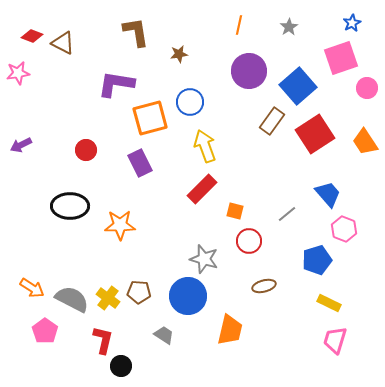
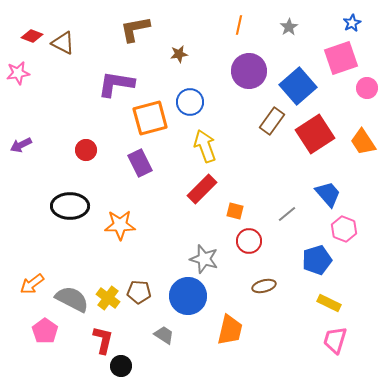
brown L-shape at (136, 32): moved 1 px left, 3 px up; rotated 92 degrees counterclockwise
orange trapezoid at (365, 142): moved 2 px left
orange arrow at (32, 288): moved 4 px up; rotated 110 degrees clockwise
